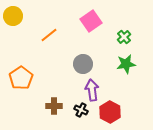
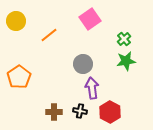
yellow circle: moved 3 px right, 5 px down
pink square: moved 1 px left, 2 px up
green cross: moved 2 px down
green star: moved 3 px up
orange pentagon: moved 2 px left, 1 px up
purple arrow: moved 2 px up
brown cross: moved 6 px down
black cross: moved 1 px left, 1 px down; rotated 16 degrees counterclockwise
